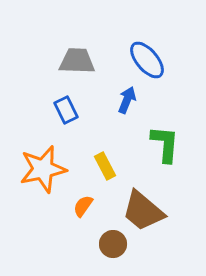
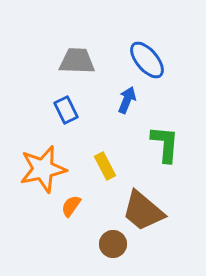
orange semicircle: moved 12 px left
